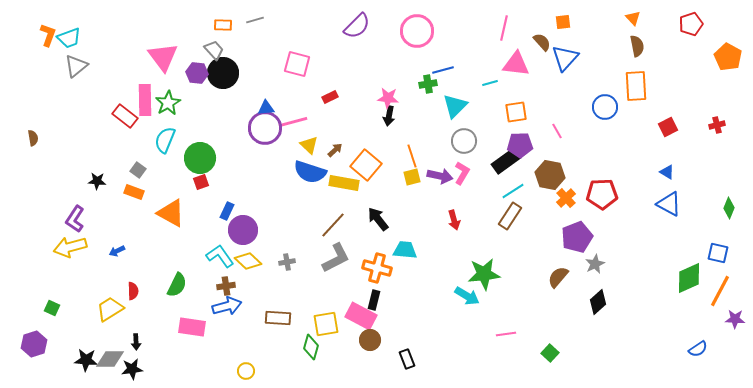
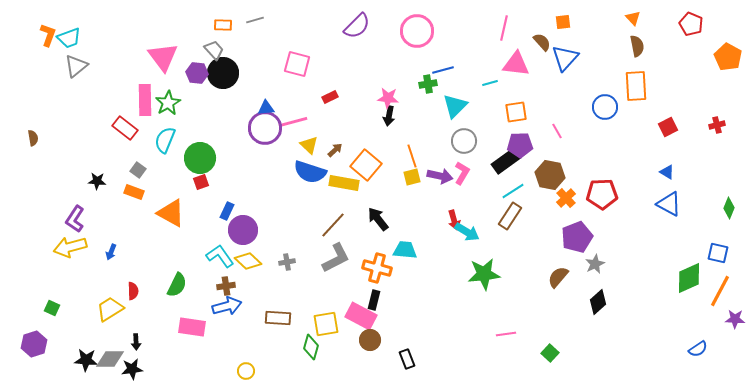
red pentagon at (691, 24): rotated 30 degrees counterclockwise
red rectangle at (125, 116): moved 12 px down
blue arrow at (117, 251): moved 6 px left, 1 px down; rotated 42 degrees counterclockwise
cyan arrow at (467, 296): moved 64 px up
